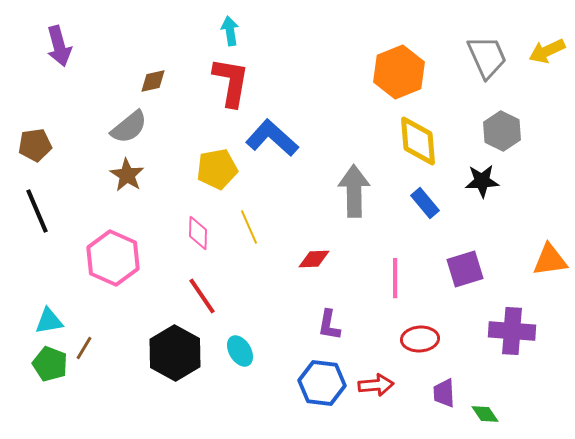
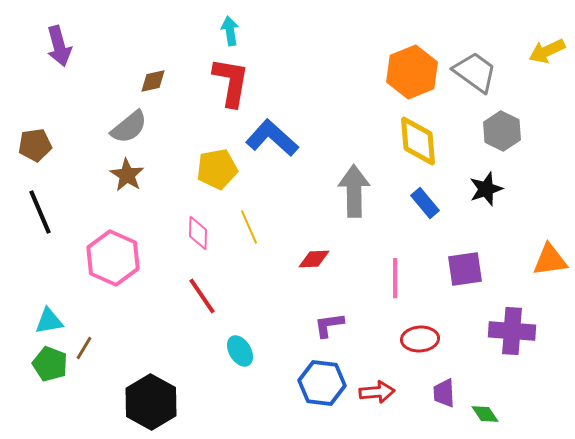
gray trapezoid: moved 12 px left, 15 px down; rotated 30 degrees counterclockwise
orange hexagon: moved 13 px right
black star: moved 4 px right, 8 px down; rotated 16 degrees counterclockwise
black line: moved 3 px right, 1 px down
purple square: rotated 9 degrees clockwise
purple L-shape: rotated 72 degrees clockwise
black hexagon: moved 24 px left, 49 px down
red arrow: moved 1 px right, 7 px down
